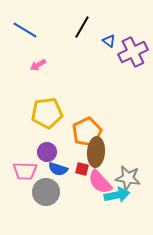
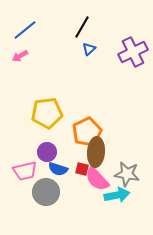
blue line: rotated 70 degrees counterclockwise
blue triangle: moved 20 px left, 8 px down; rotated 40 degrees clockwise
pink arrow: moved 18 px left, 9 px up
pink trapezoid: rotated 15 degrees counterclockwise
gray star: moved 1 px left, 4 px up
pink semicircle: moved 3 px left, 3 px up
